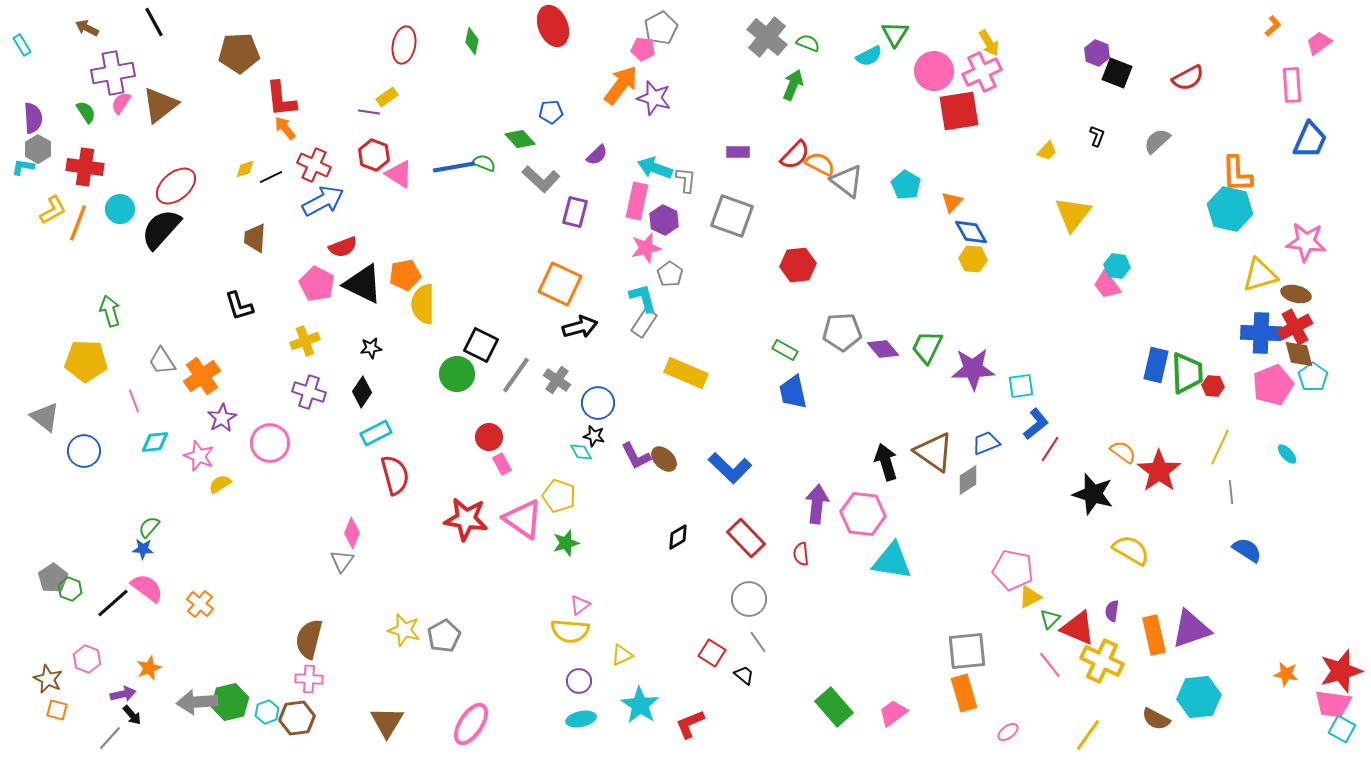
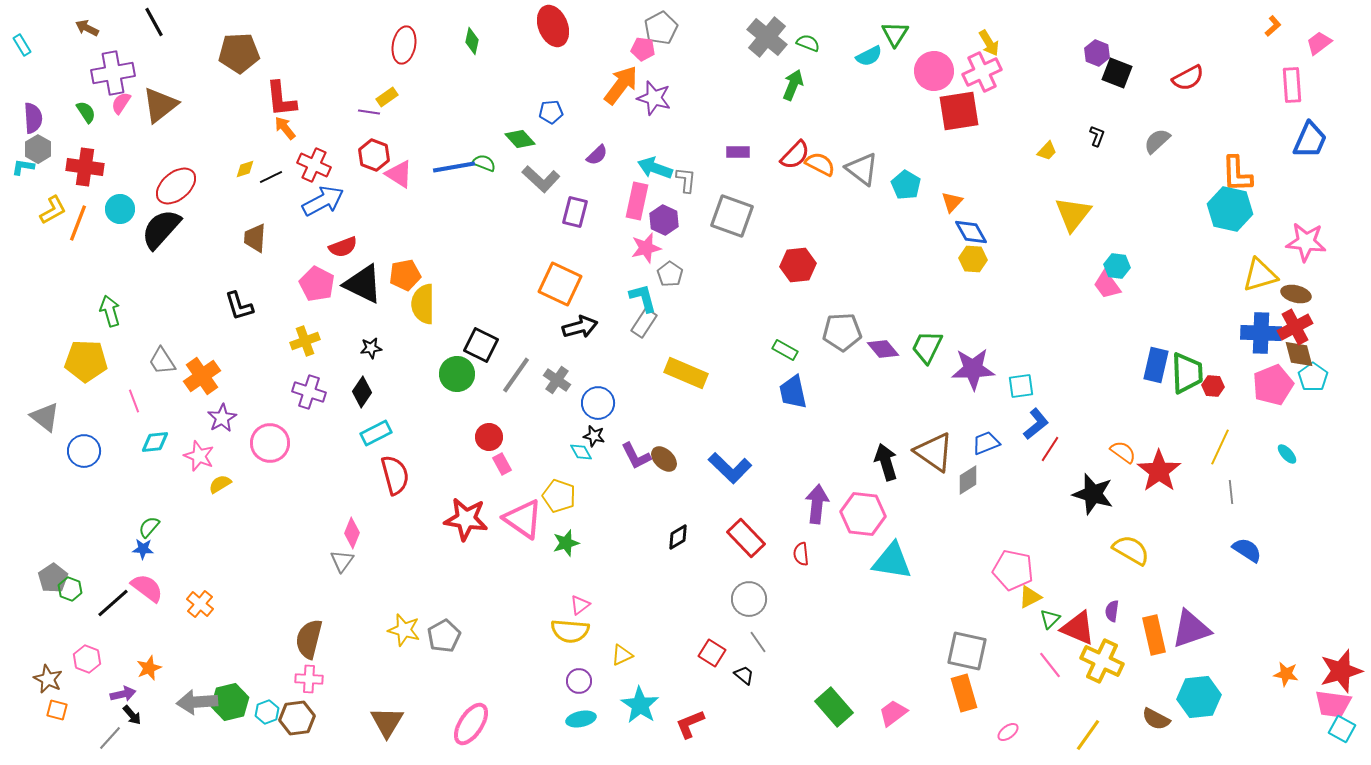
gray triangle at (847, 181): moved 15 px right, 12 px up
gray square at (967, 651): rotated 18 degrees clockwise
